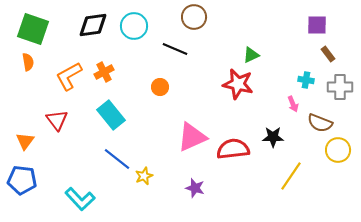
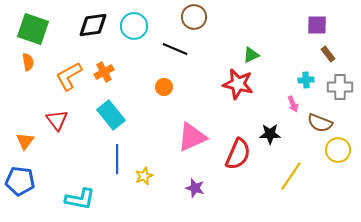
cyan cross: rotated 14 degrees counterclockwise
orange circle: moved 4 px right
black star: moved 3 px left, 3 px up
red semicircle: moved 5 px right, 5 px down; rotated 120 degrees clockwise
blue line: rotated 52 degrees clockwise
blue pentagon: moved 2 px left, 1 px down
cyan L-shape: rotated 36 degrees counterclockwise
